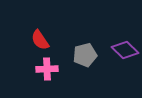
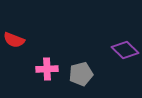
red semicircle: moved 26 px left; rotated 35 degrees counterclockwise
gray pentagon: moved 4 px left, 19 px down
